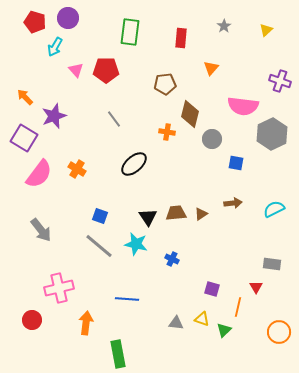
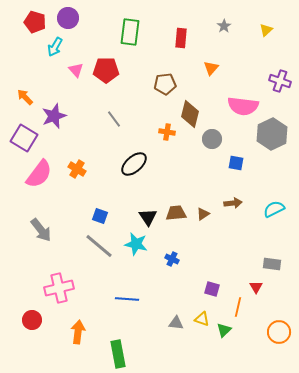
brown triangle at (201, 214): moved 2 px right
orange arrow at (86, 323): moved 8 px left, 9 px down
